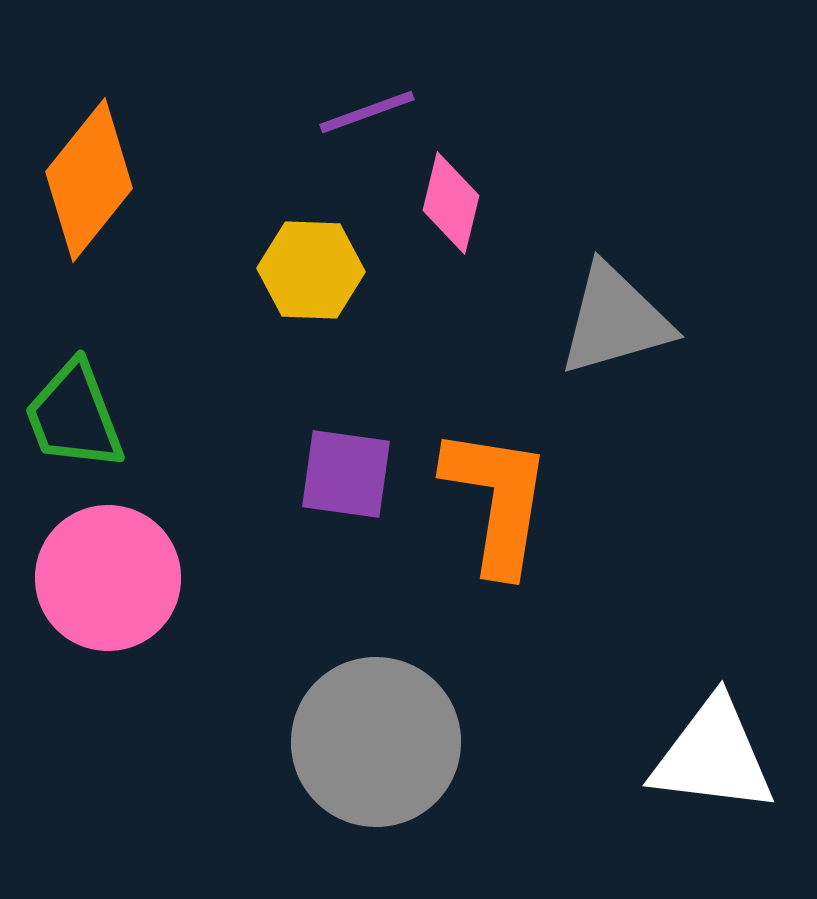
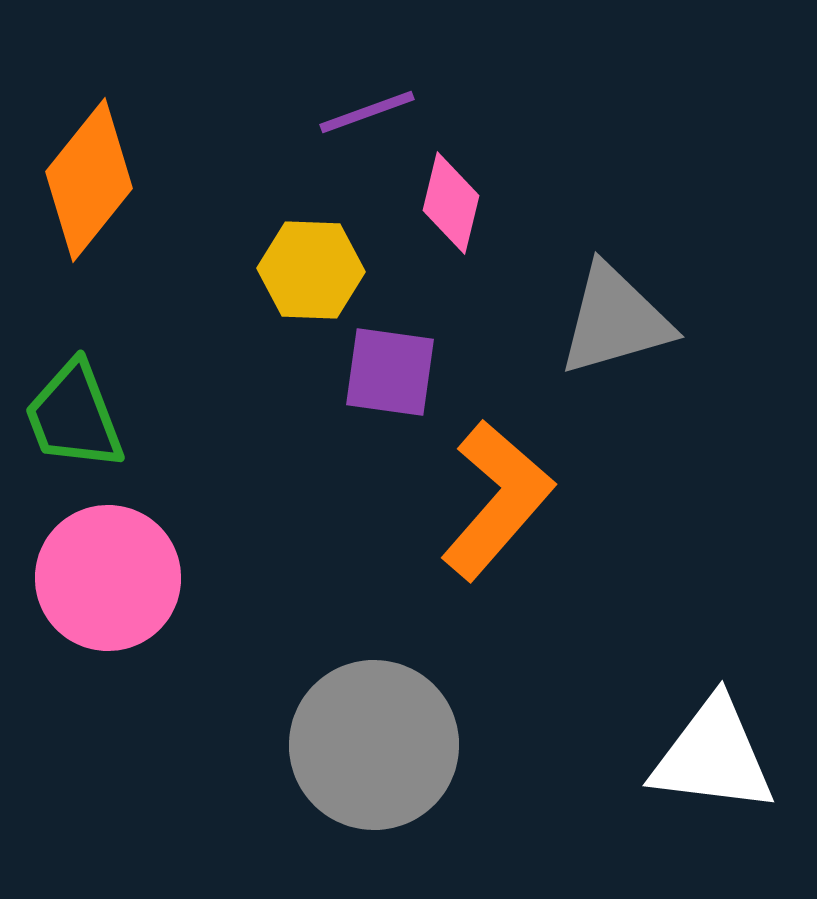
purple square: moved 44 px right, 102 px up
orange L-shape: rotated 32 degrees clockwise
gray circle: moved 2 px left, 3 px down
